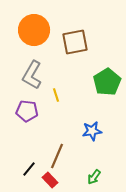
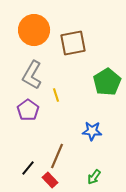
brown square: moved 2 px left, 1 px down
purple pentagon: moved 1 px right, 1 px up; rotated 30 degrees clockwise
blue star: rotated 12 degrees clockwise
black line: moved 1 px left, 1 px up
